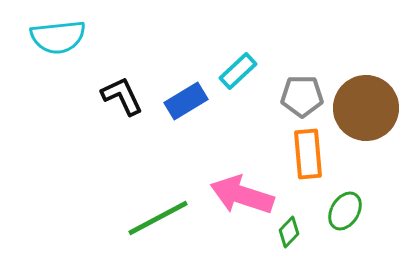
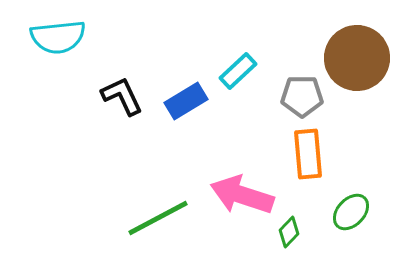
brown circle: moved 9 px left, 50 px up
green ellipse: moved 6 px right, 1 px down; rotated 12 degrees clockwise
